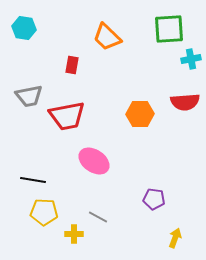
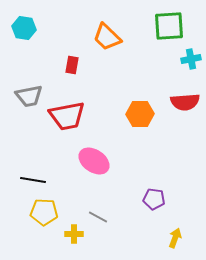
green square: moved 3 px up
